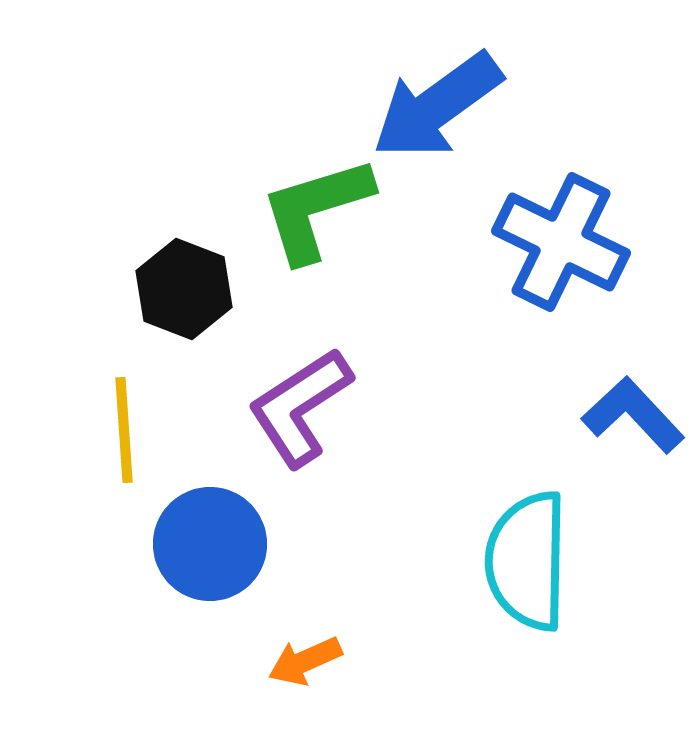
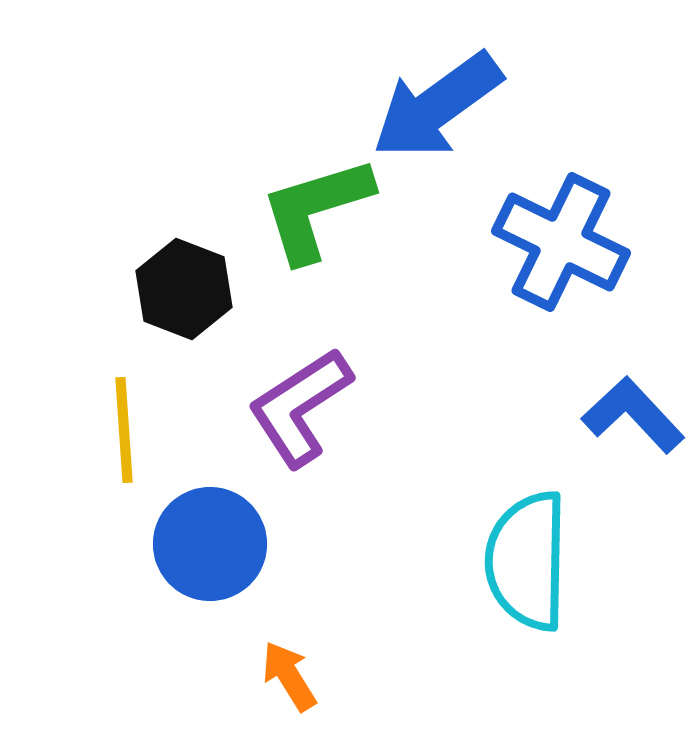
orange arrow: moved 16 px left, 15 px down; rotated 82 degrees clockwise
